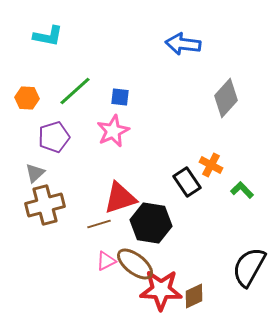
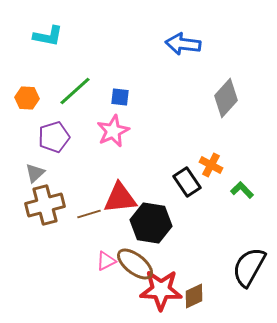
red triangle: rotated 12 degrees clockwise
brown line: moved 10 px left, 10 px up
